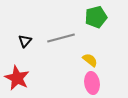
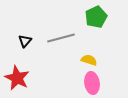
green pentagon: rotated 10 degrees counterclockwise
yellow semicircle: moved 1 px left; rotated 21 degrees counterclockwise
